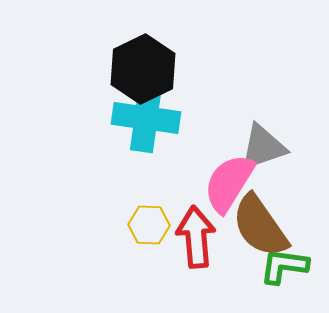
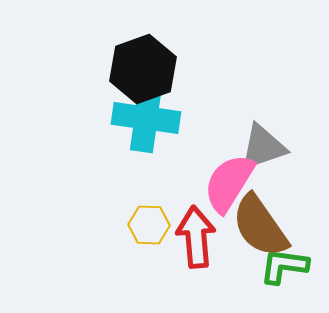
black hexagon: rotated 6 degrees clockwise
